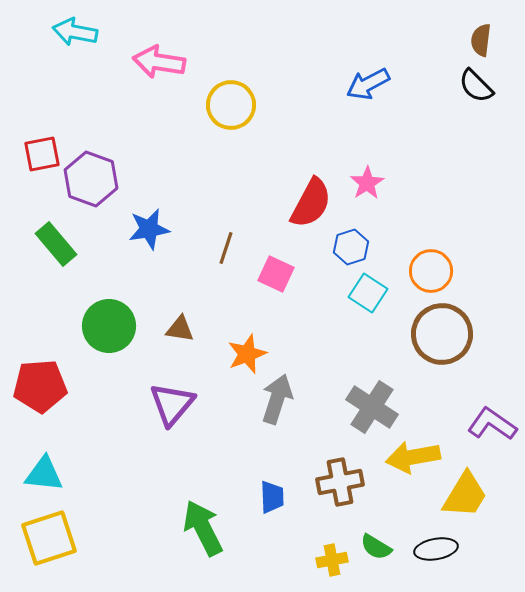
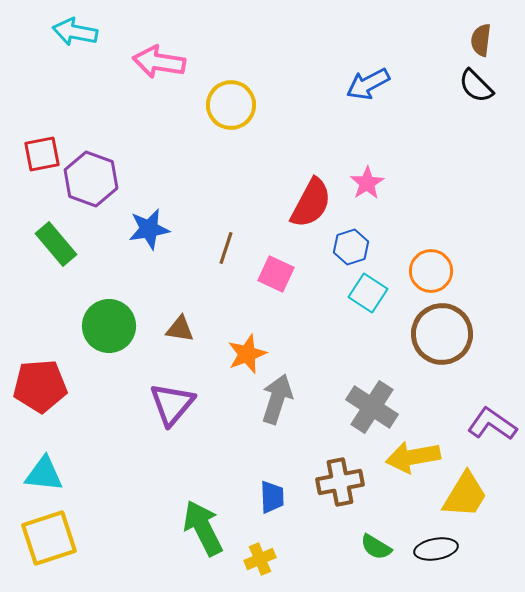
yellow cross: moved 72 px left, 1 px up; rotated 12 degrees counterclockwise
